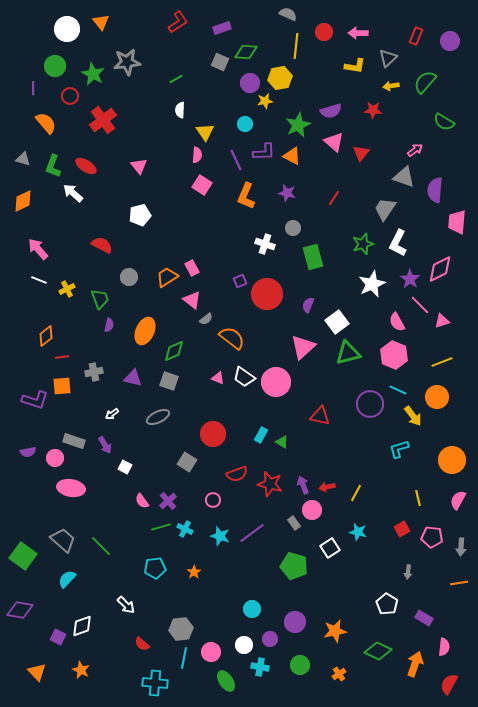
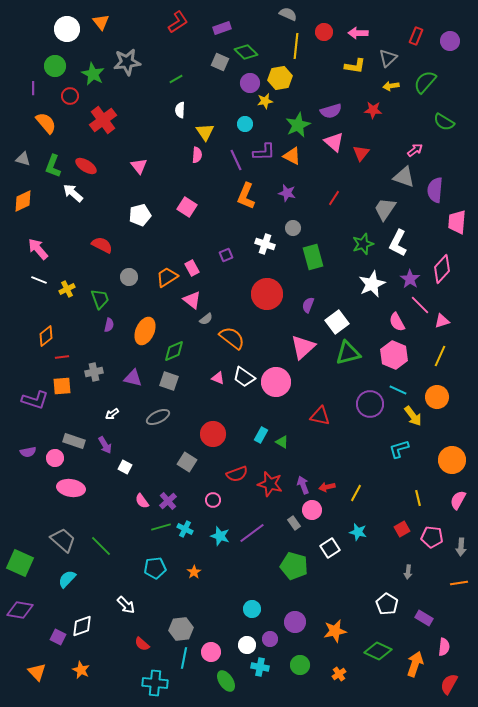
green diamond at (246, 52): rotated 40 degrees clockwise
pink square at (202, 185): moved 15 px left, 22 px down
pink diamond at (440, 269): moved 2 px right; rotated 20 degrees counterclockwise
purple square at (240, 281): moved 14 px left, 26 px up
yellow line at (442, 362): moved 2 px left, 6 px up; rotated 45 degrees counterclockwise
green square at (23, 556): moved 3 px left, 7 px down; rotated 12 degrees counterclockwise
white circle at (244, 645): moved 3 px right
